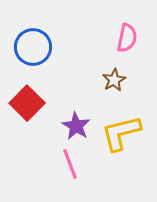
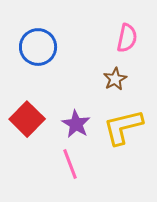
blue circle: moved 5 px right
brown star: moved 1 px right, 1 px up
red square: moved 16 px down
purple star: moved 2 px up
yellow L-shape: moved 2 px right, 6 px up
